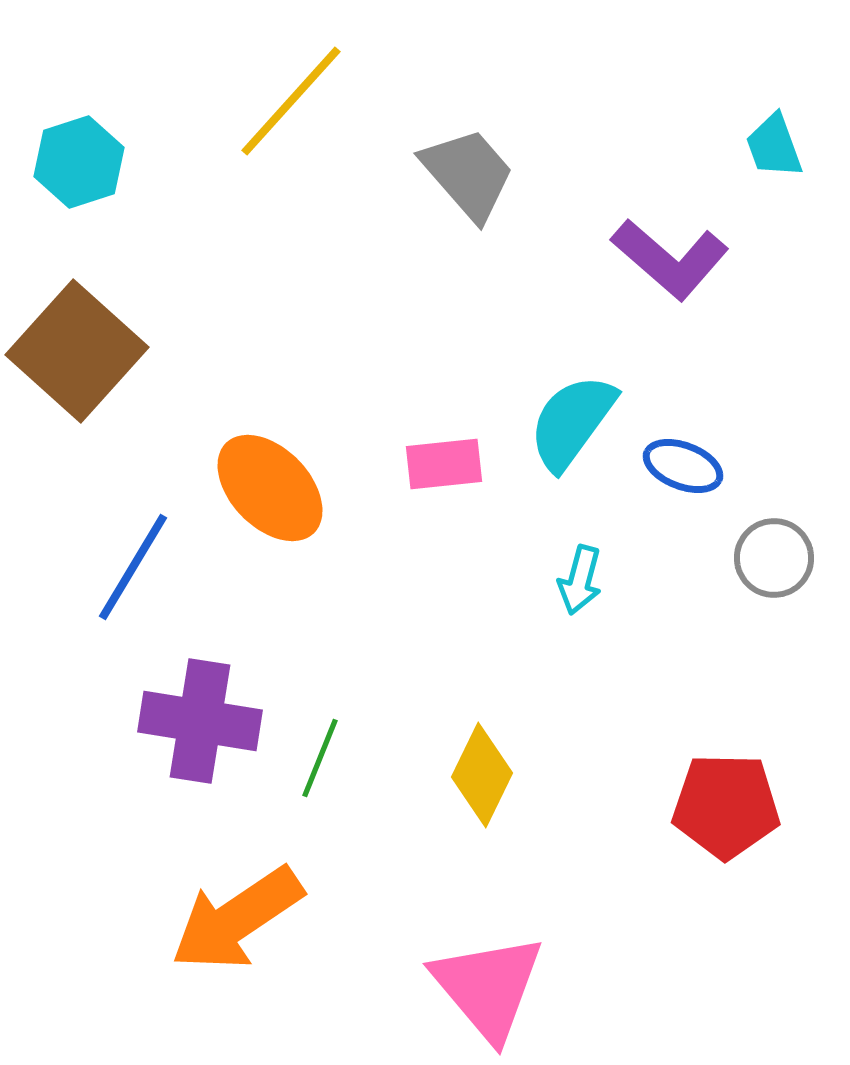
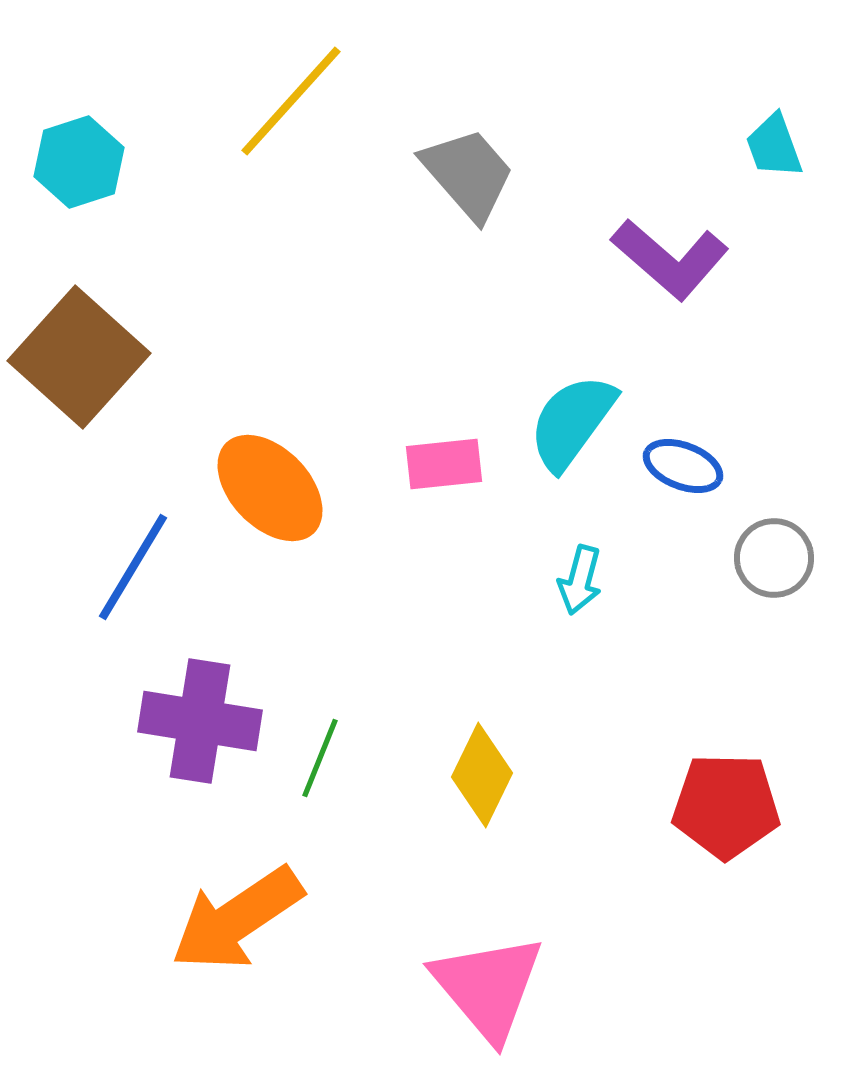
brown square: moved 2 px right, 6 px down
